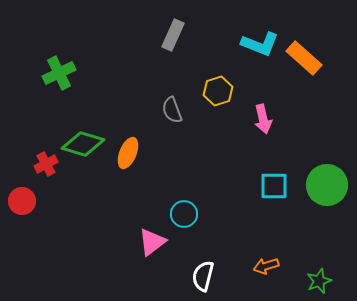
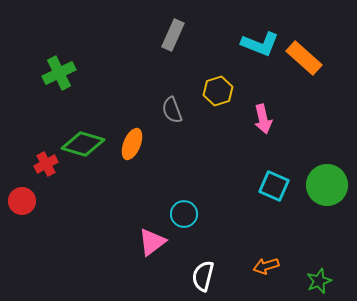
orange ellipse: moved 4 px right, 9 px up
cyan square: rotated 24 degrees clockwise
